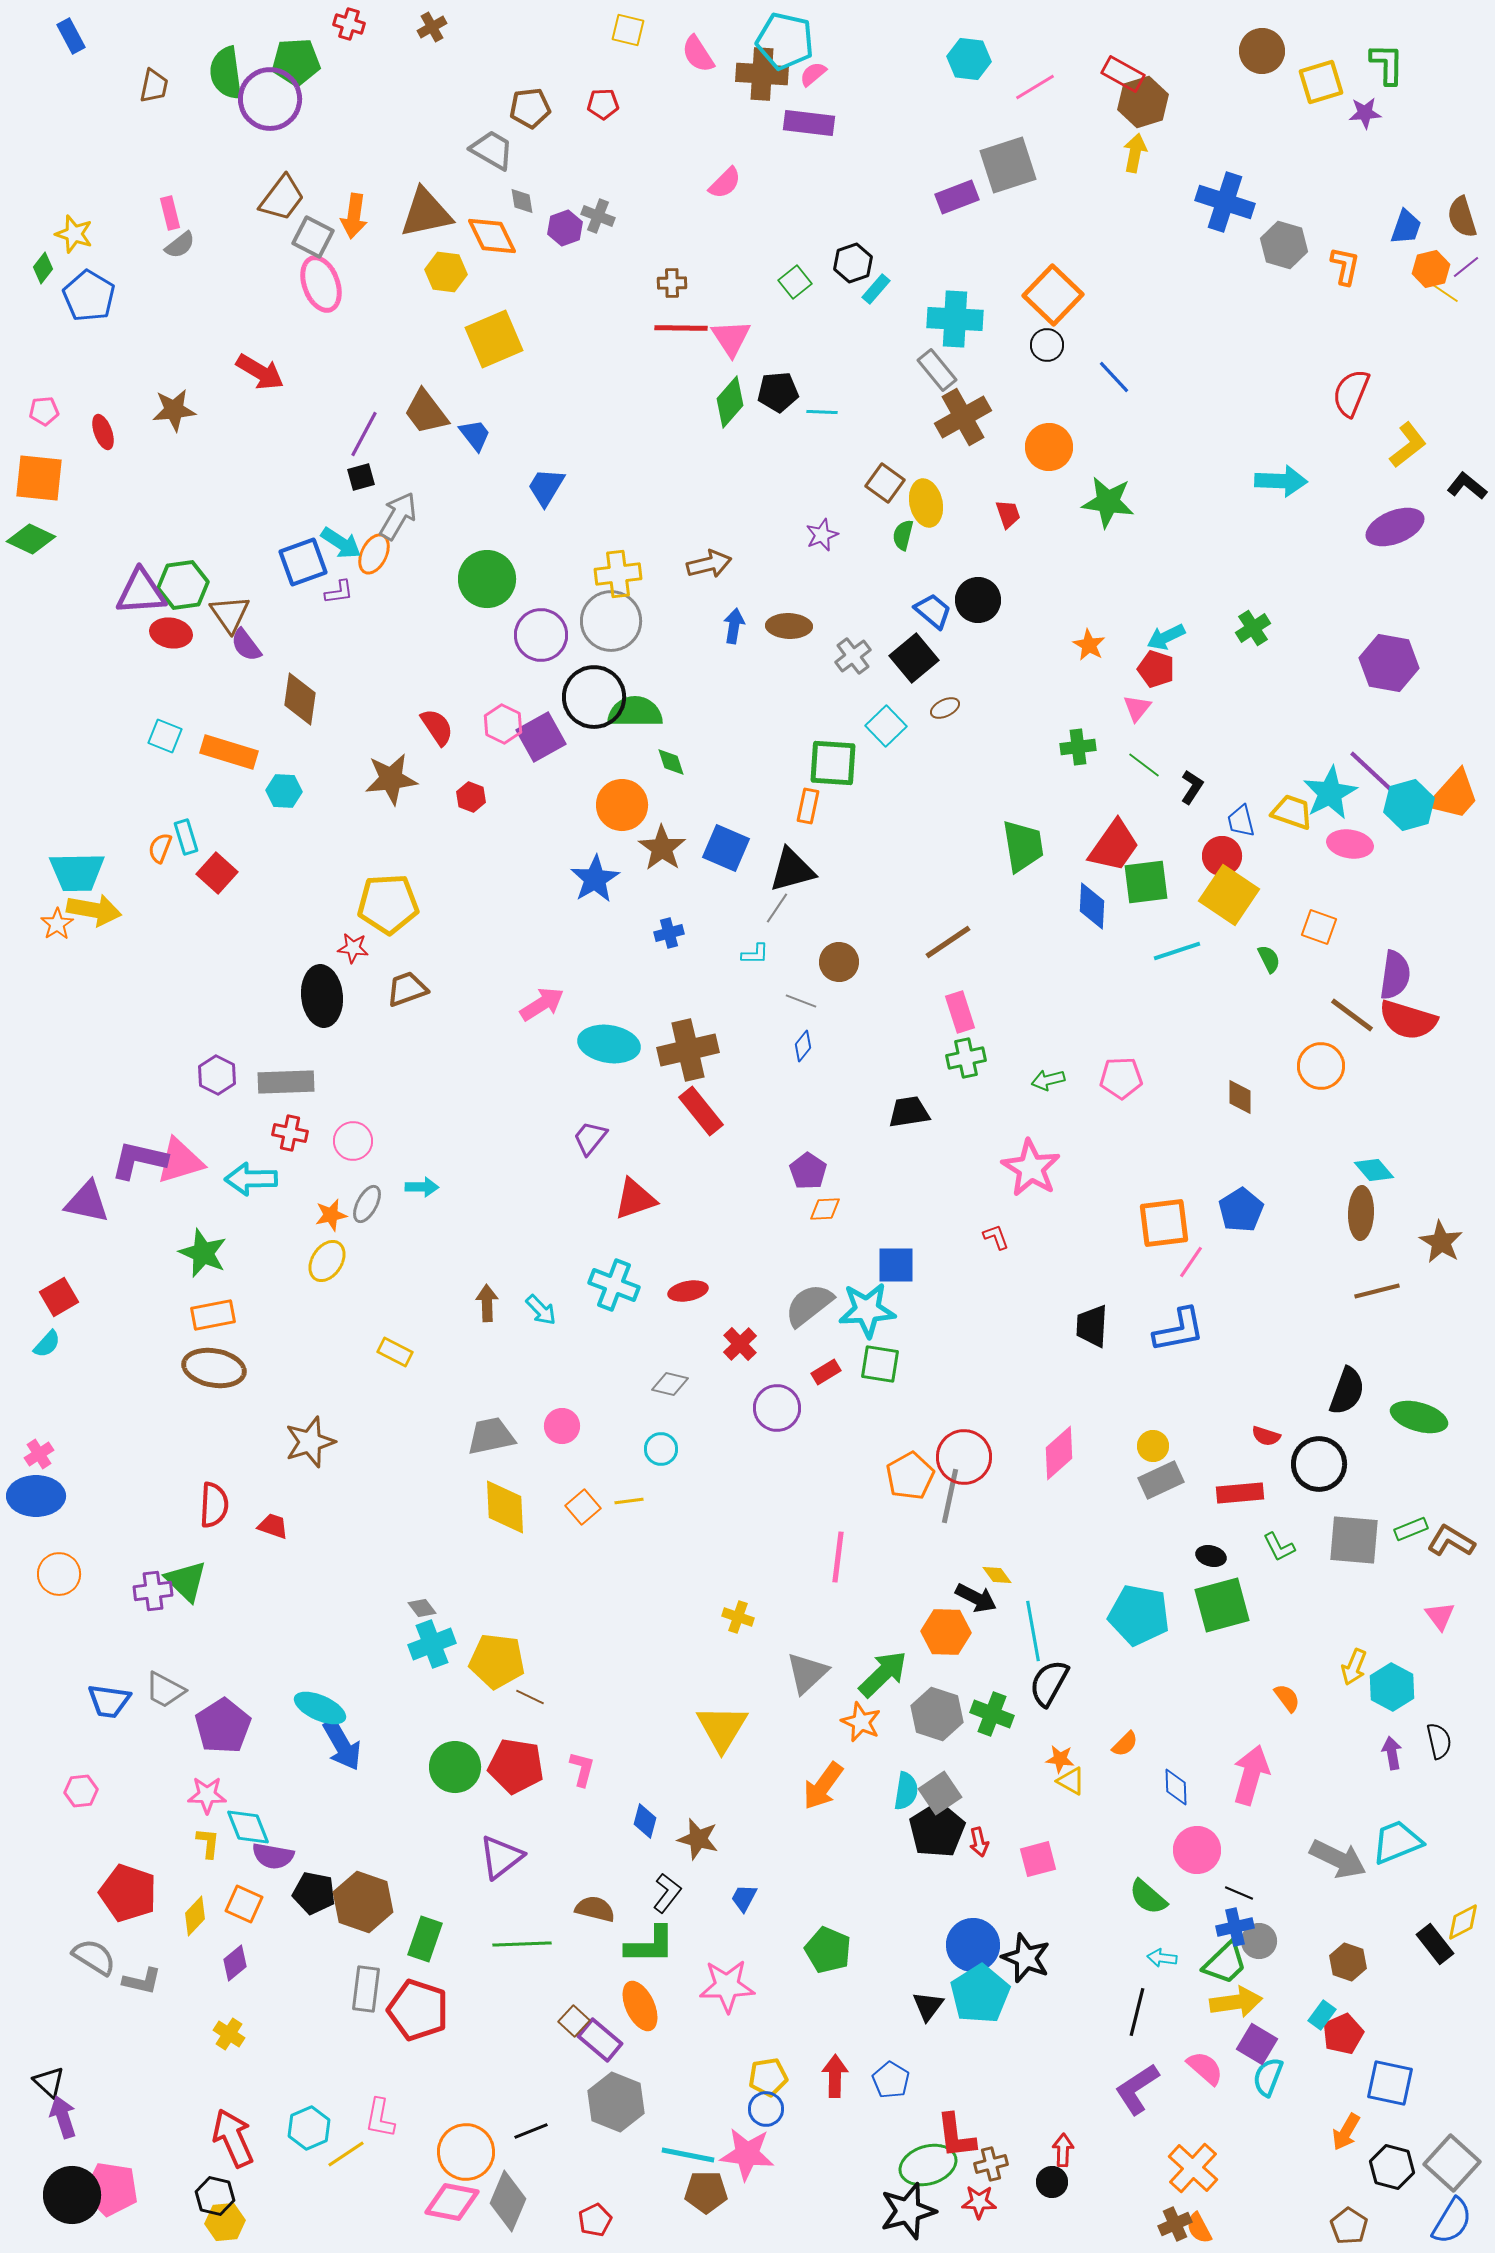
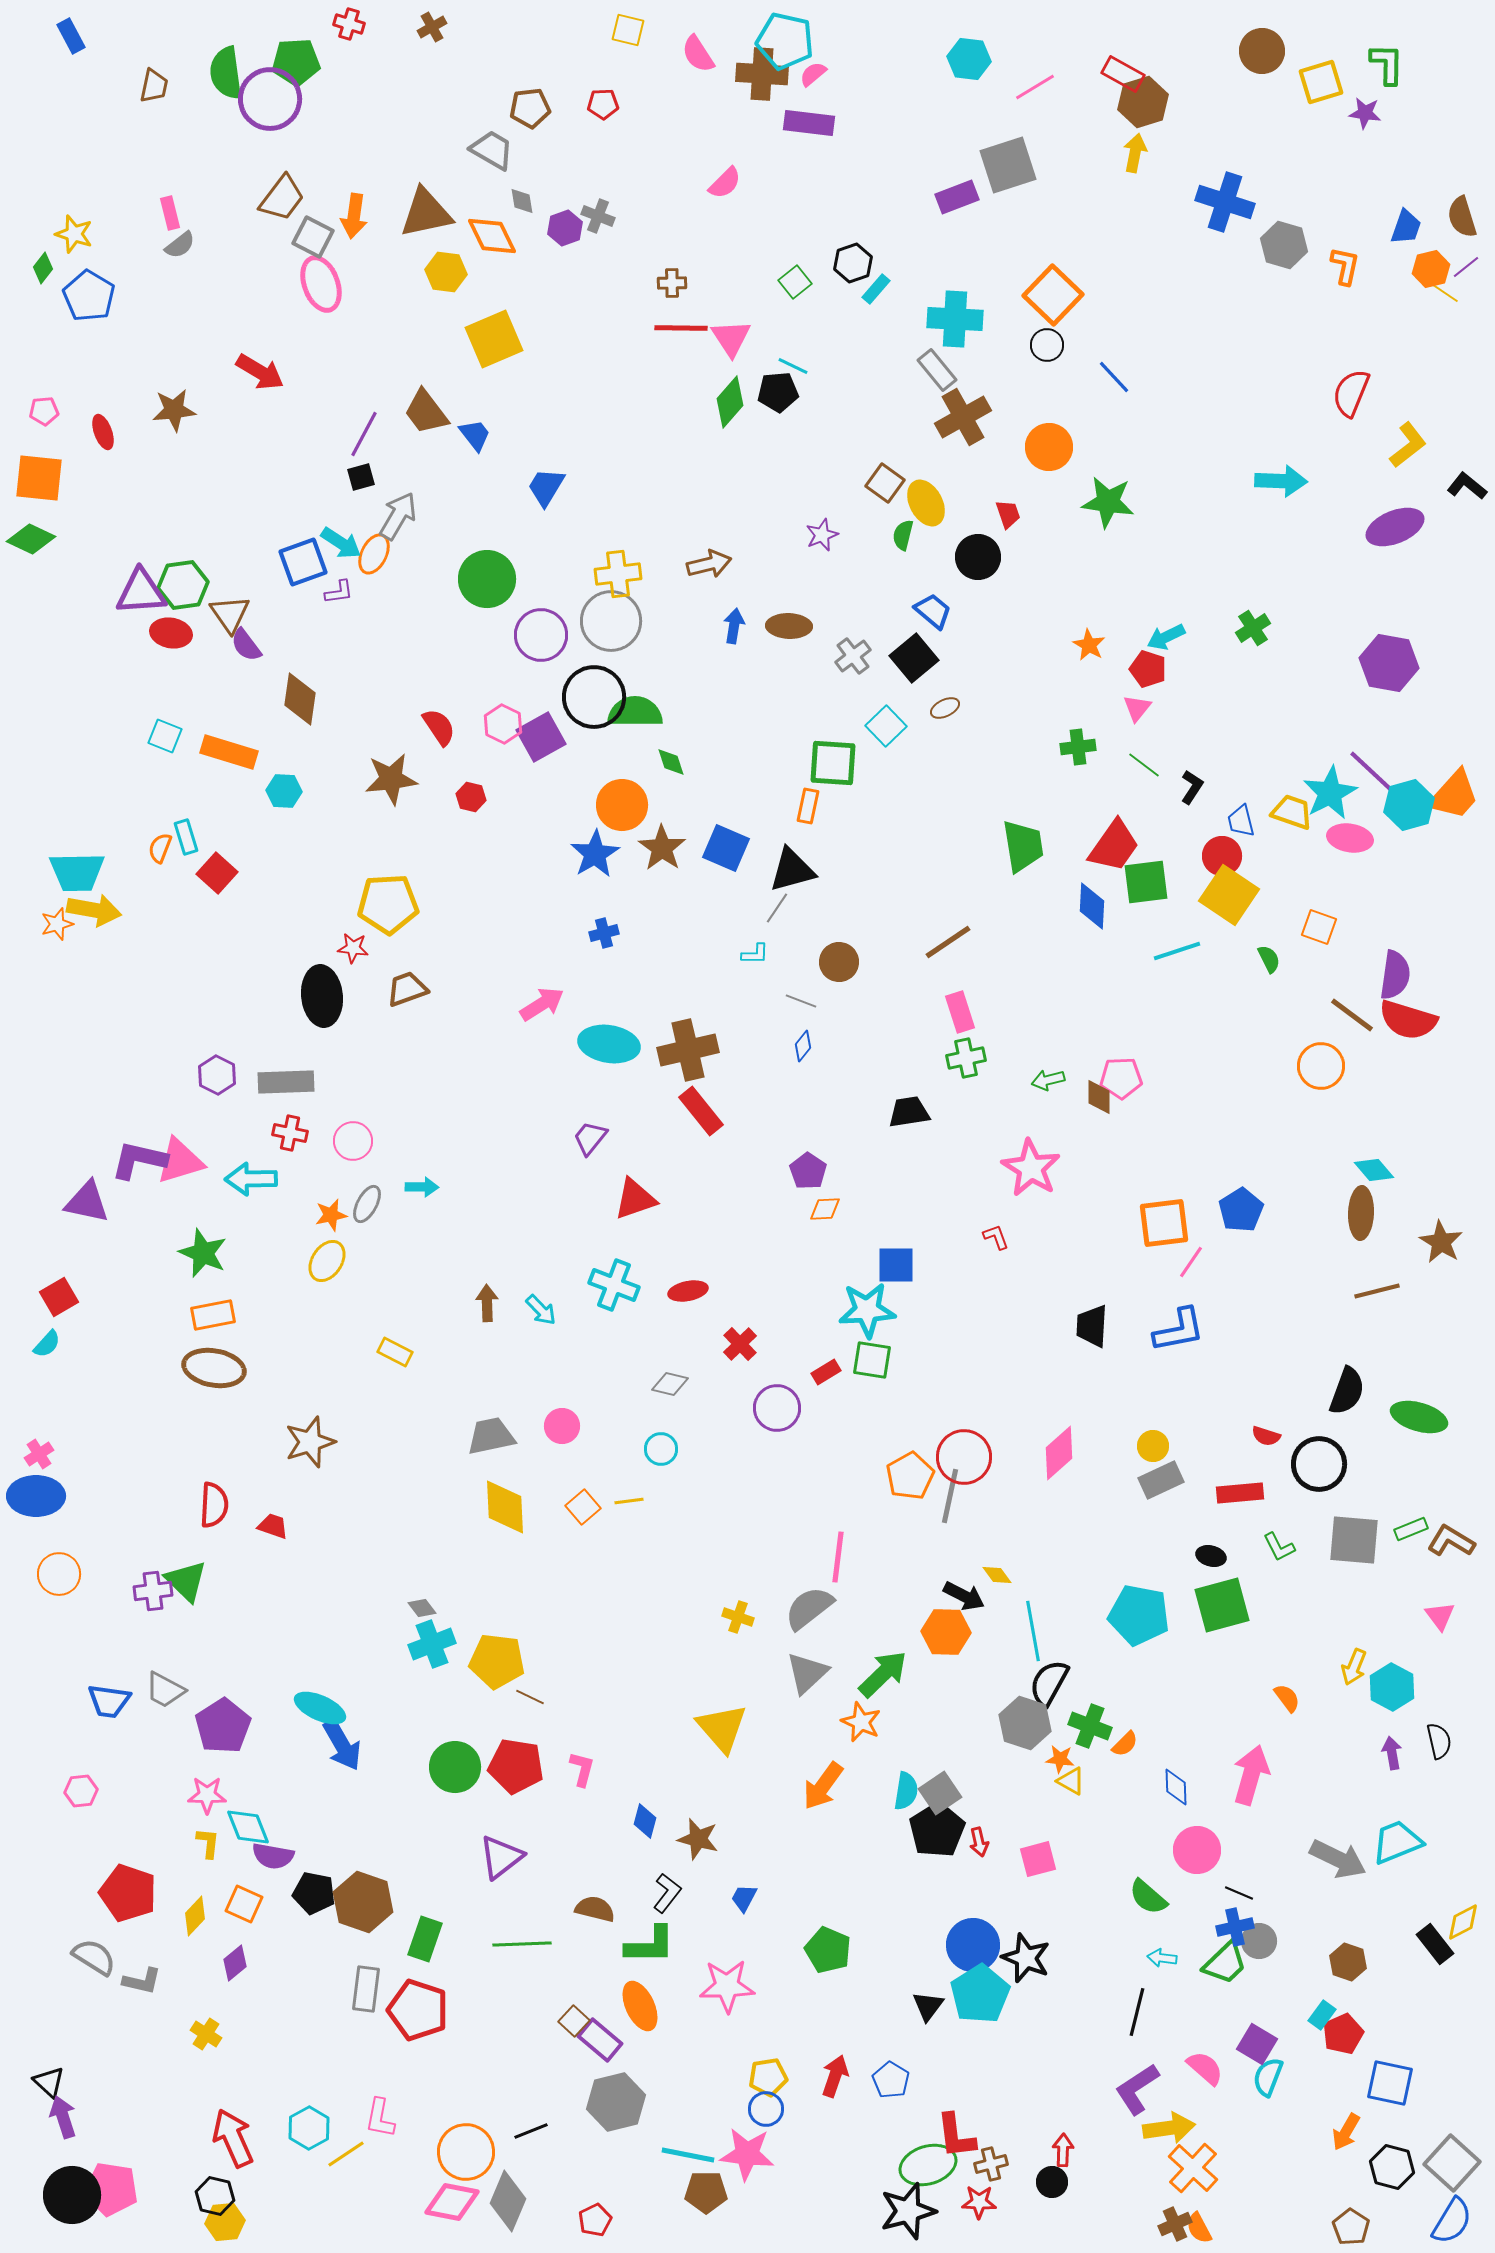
purple star at (1365, 113): rotated 12 degrees clockwise
cyan line at (822, 412): moved 29 px left, 46 px up; rotated 24 degrees clockwise
yellow ellipse at (926, 503): rotated 15 degrees counterclockwise
black circle at (978, 600): moved 43 px up
red pentagon at (1156, 669): moved 8 px left
red semicircle at (437, 727): moved 2 px right
red hexagon at (471, 797): rotated 8 degrees counterclockwise
pink ellipse at (1350, 844): moved 6 px up
blue star at (595, 879): moved 25 px up
orange star at (57, 924): rotated 16 degrees clockwise
blue cross at (669, 933): moved 65 px left
brown diamond at (1240, 1097): moved 141 px left
gray semicircle at (809, 1305): moved 303 px down
green square at (880, 1364): moved 8 px left, 4 px up
black arrow at (976, 1598): moved 12 px left, 2 px up
gray hexagon at (937, 1714): moved 88 px right, 9 px down
green cross at (992, 1714): moved 98 px right, 12 px down
yellow triangle at (722, 1728): rotated 12 degrees counterclockwise
yellow arrow at (1236, 2002): moved 67 px left, 126 px down
yellow cross at (229, 2034): moved 23 px left
red arrow at (835, 2076): rotated 18 degrees clockwise
gray hexagon at (616, 2102): rotated 24 degrees clockwise
cyan hexagon at (309, 2128): rotated 6 degrees counterclockwise
brown pentagon at (1349, 2226): moved 2 px right, 1 px down
